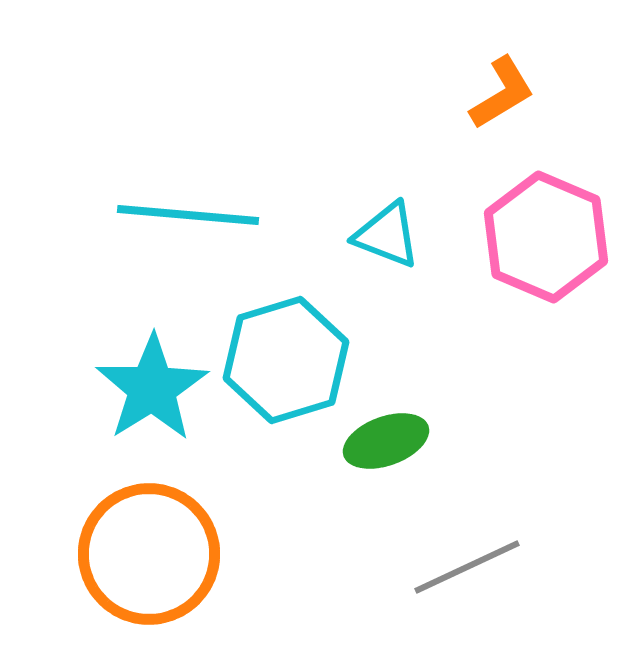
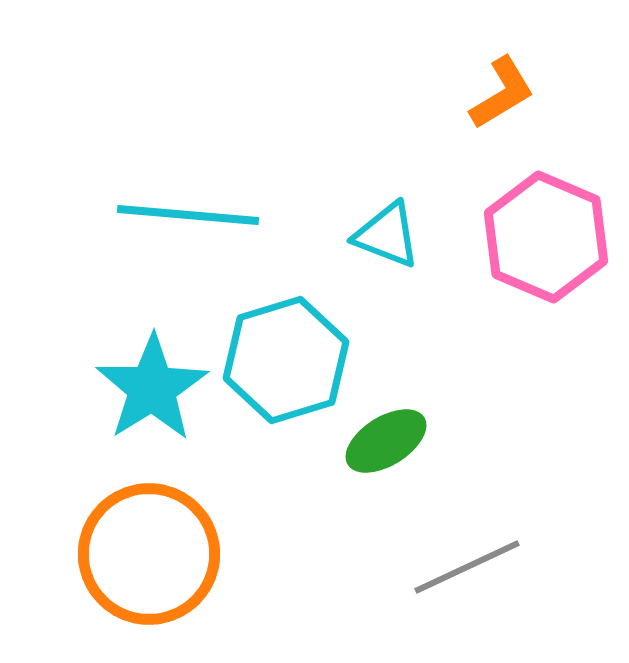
green ellipse: rotated 12 degrees counterclockwise
